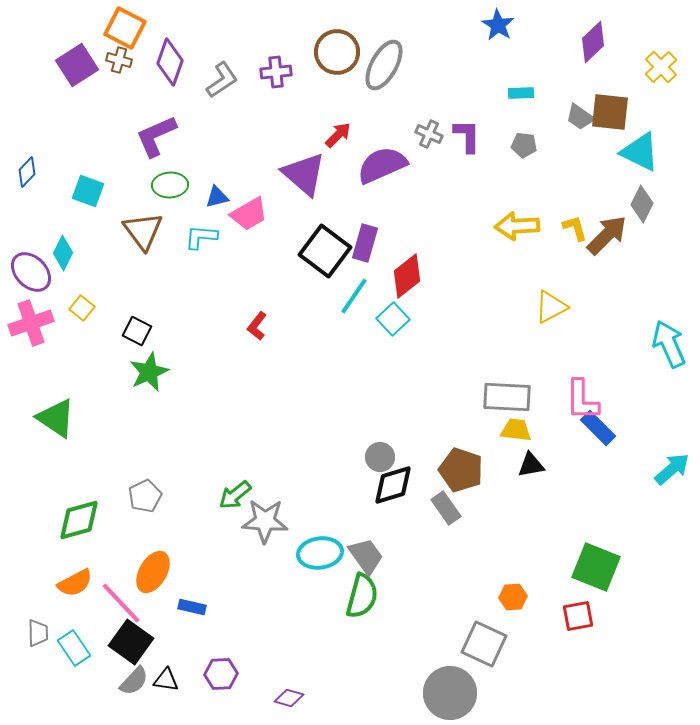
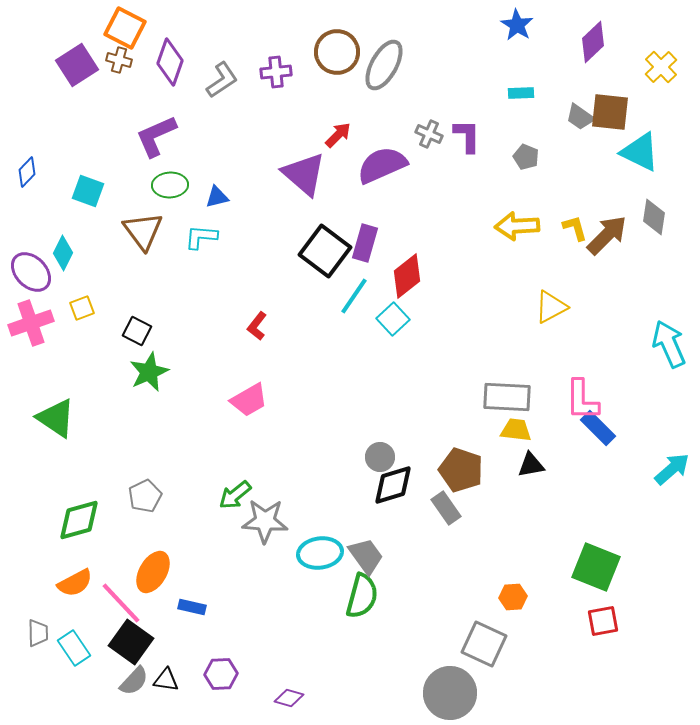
blue star at (498, 25): moved 19 px right
gray pentagon at (524, 145): moved 2 px right, 12 px down; rotated 15 degrees clockwise
gray diamond at (642, 204): moved 12 px right, 13 px down; rotated 18 degrees counterclockwise
pink trapezoid at (249, 214): moved 186 px down
yellow square at (82, 308): rotated 30 degrees clockwise
red square at (578, 616): moved 25 px right, 5 px down
